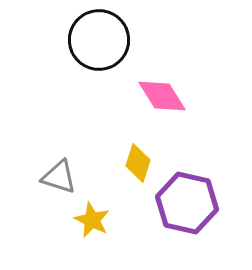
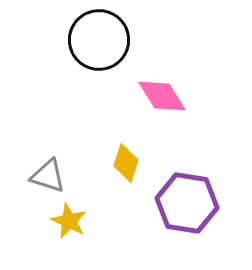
yellow diamond: moved 12 px left
gray triangle: moved 11 px left, 1 px up
purple hexagon: rotated 4 degrees counterclockwise
yellow star: moved 23 px left, 1 px down
